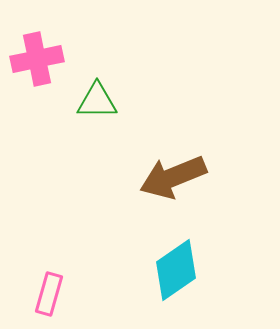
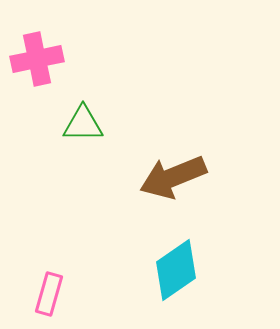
green triangle: moved 14 px left, 23 px down
